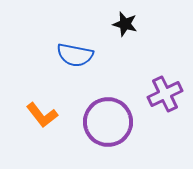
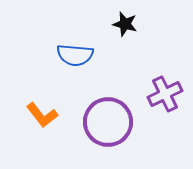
blue semicircle: rotated 6 degrees counterclockwise
